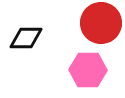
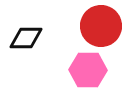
red circle: moved 3 px down
